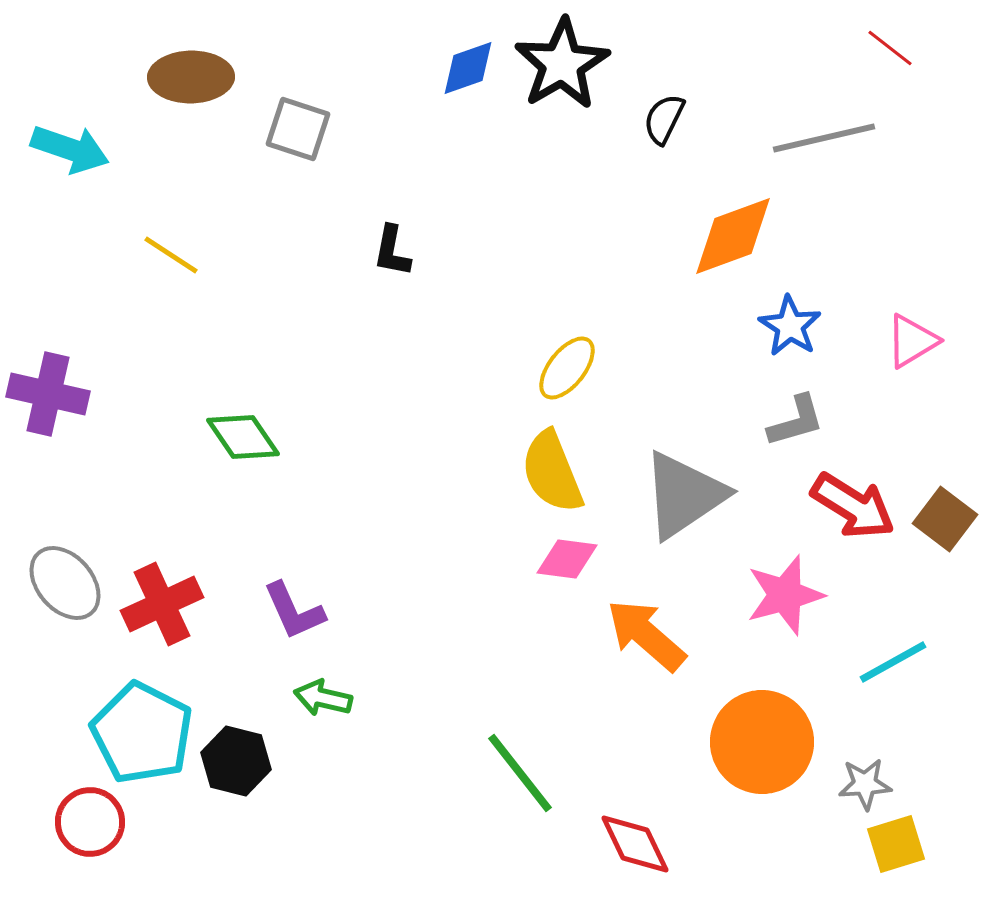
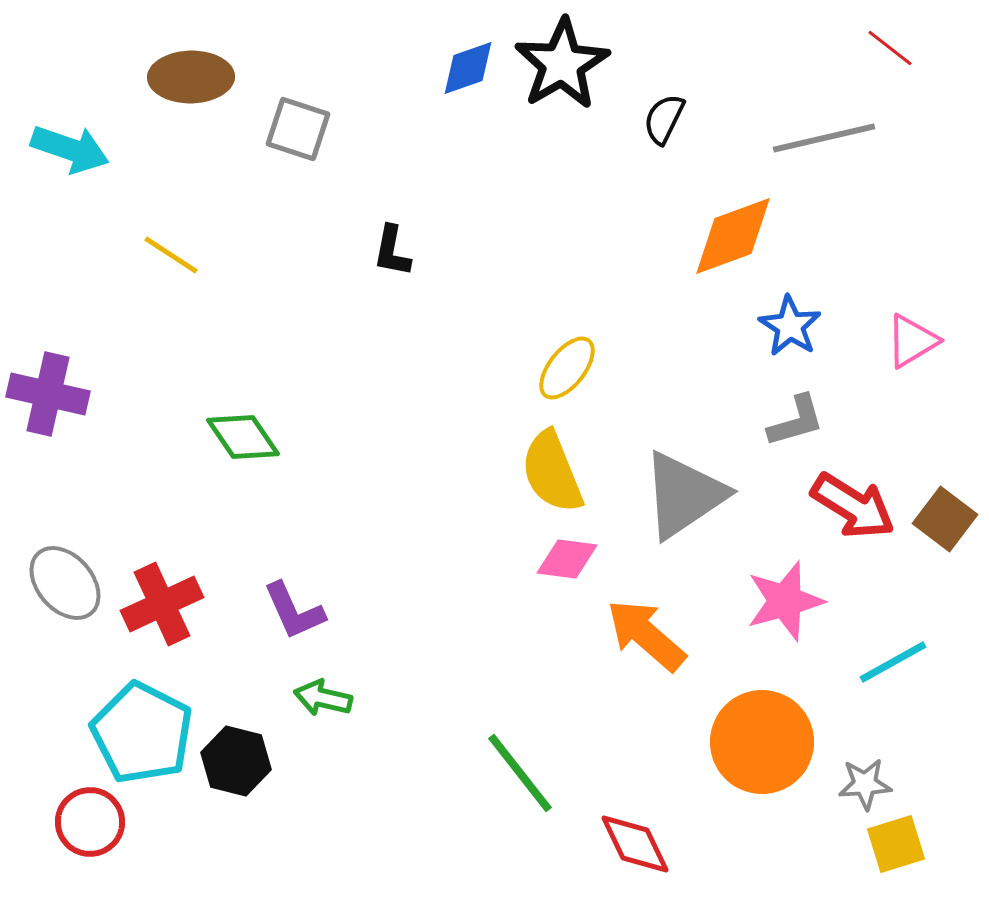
pink star: moved 6 px down
